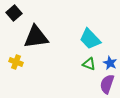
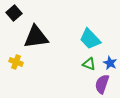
purple semicircle: moved 5 px left
